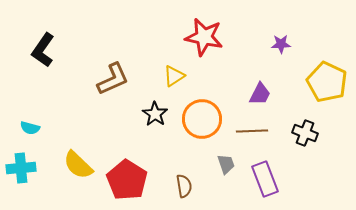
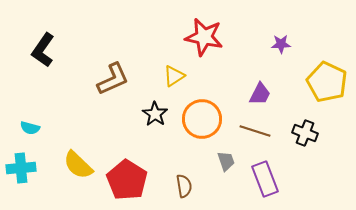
brown line: moved 3 px right; rotated 20 degrees clockwise
gray trapezoid: moved 3 px up
